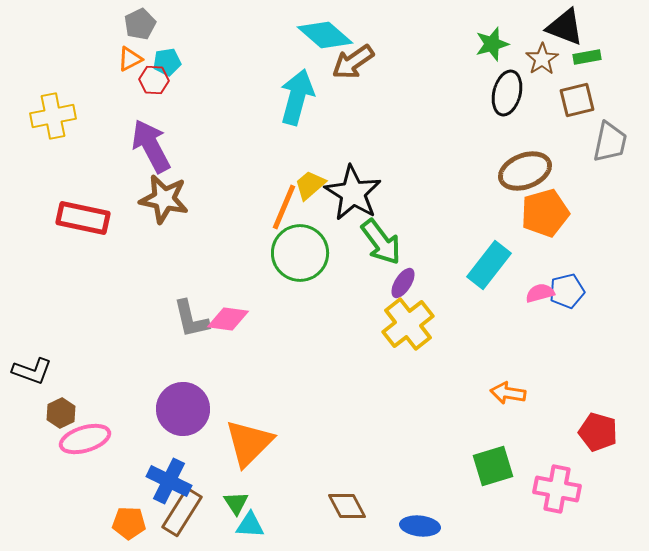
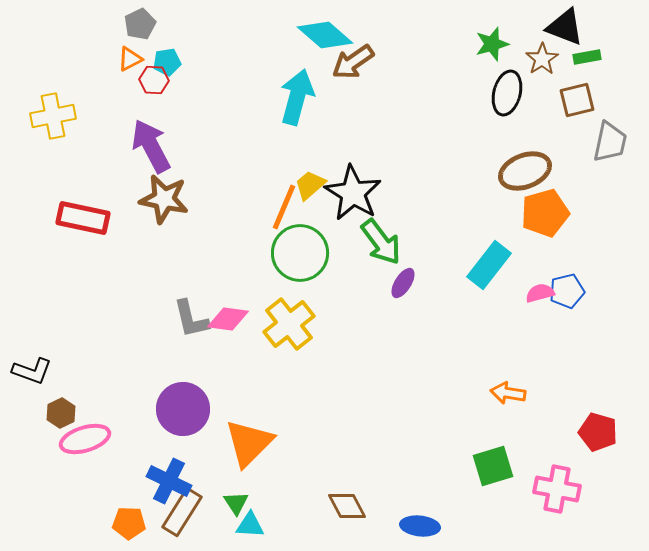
yellow cross at (408, 324): moved 119 px left
